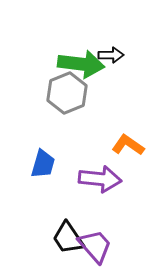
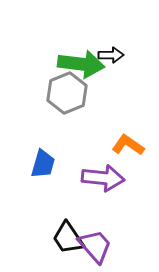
purple arrow: moved 3 px right, 1 px up
